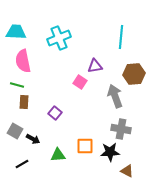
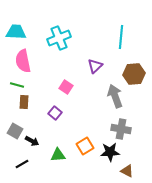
purple triangle: rotated 35 degrees counterclockwise
pink square: moved 14 px left, 5 px down
black arrow: moved 1 px left, 2 px down
orange square: rotated 30 degrees counterclockwise
